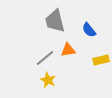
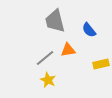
yellow rectangle: moved 4 px down
